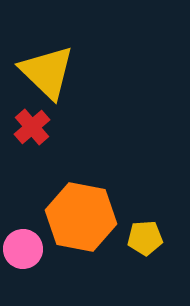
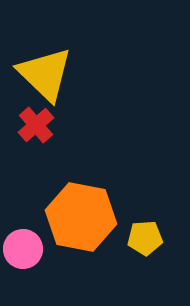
yellow triangle: moved 2 px left, 2 px down
red cross: moved 4 px right, 2 px up
